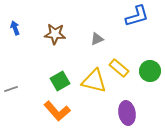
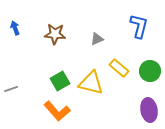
blue L-shape: moved 2 px right, 10 px down; rotated 60 degrees counterclockwise
yellow triangle: moved 3 px left, 2 px down
purple ellipse: moved 22 px right, 3 px up
